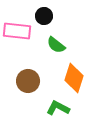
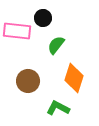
black circle: moved 1 px left, 2 px down
green semicircle: rotated 90 degrees clockwise
